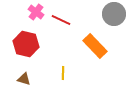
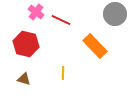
gray circle: moved 1 px right
